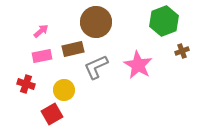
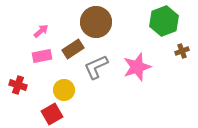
brown rectangle: rotated 20 degrees counterclockwise
pink star: moved 1 px left, 2 px down; rotated 24 degrees clockwise
red cross: moved 8 px left, 1 px down
